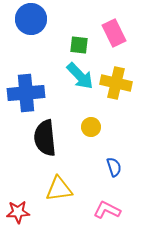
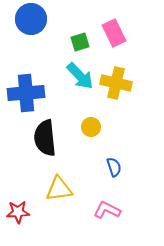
green square: moved 1 px right, 3 px up; rotated 24 degrees counterclockwise
